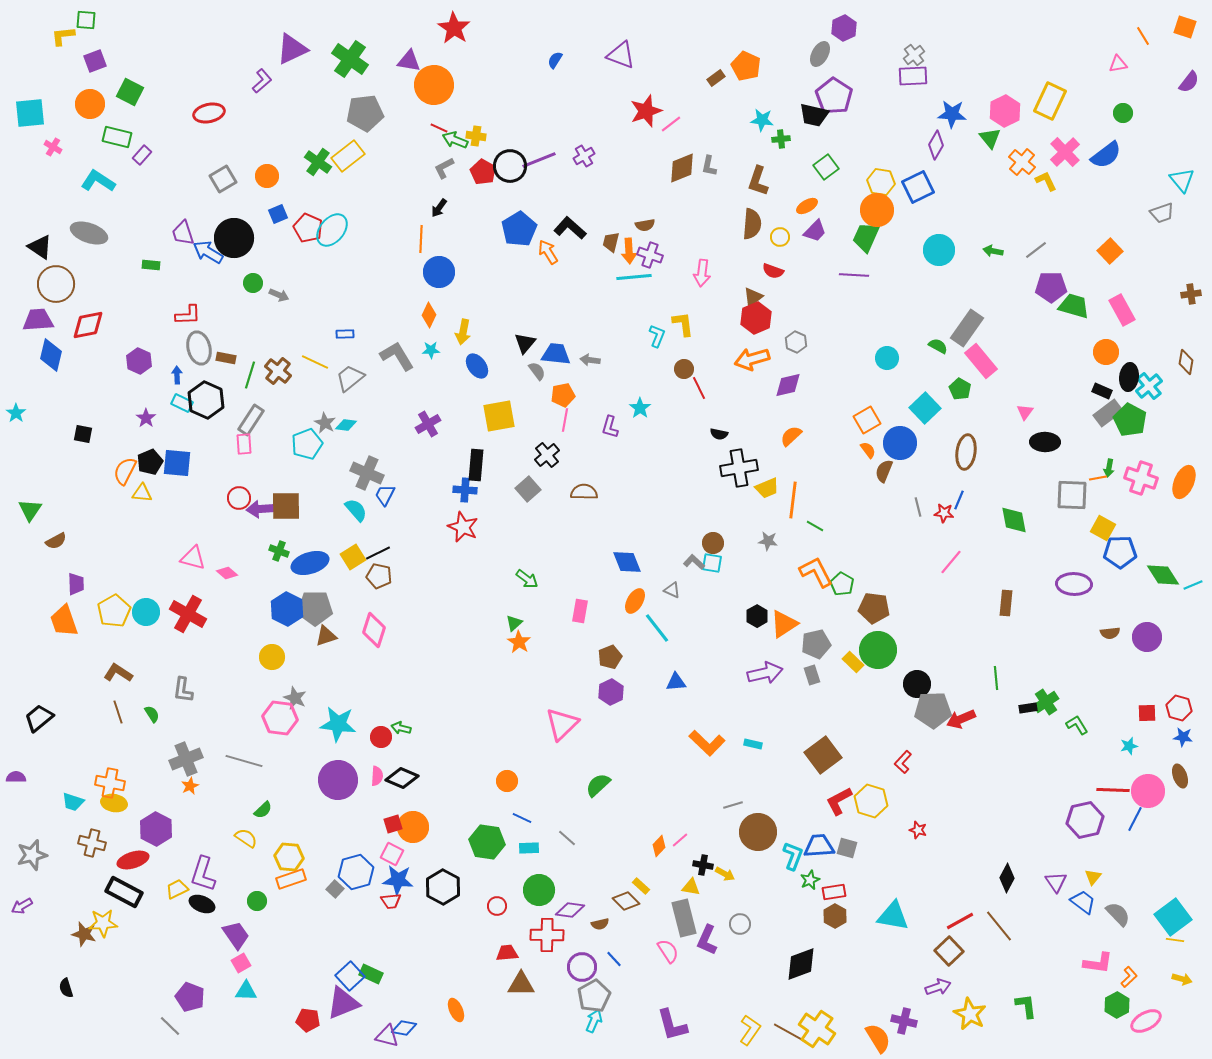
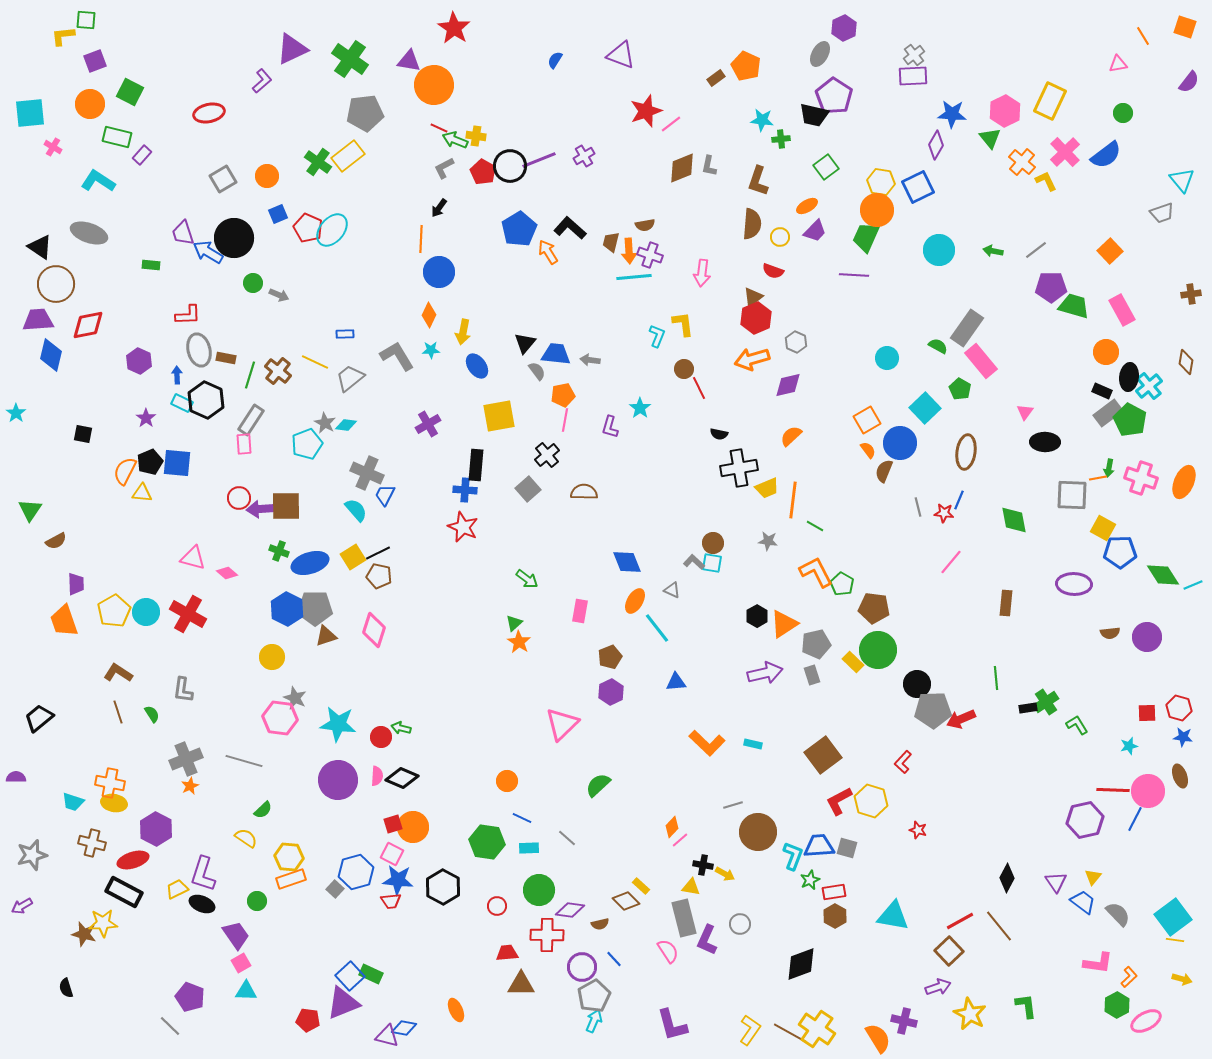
gray ellipse at (199, 348): moved 2 px down
orange diamond at (659, 846): moved 13 px right, 19 px up
